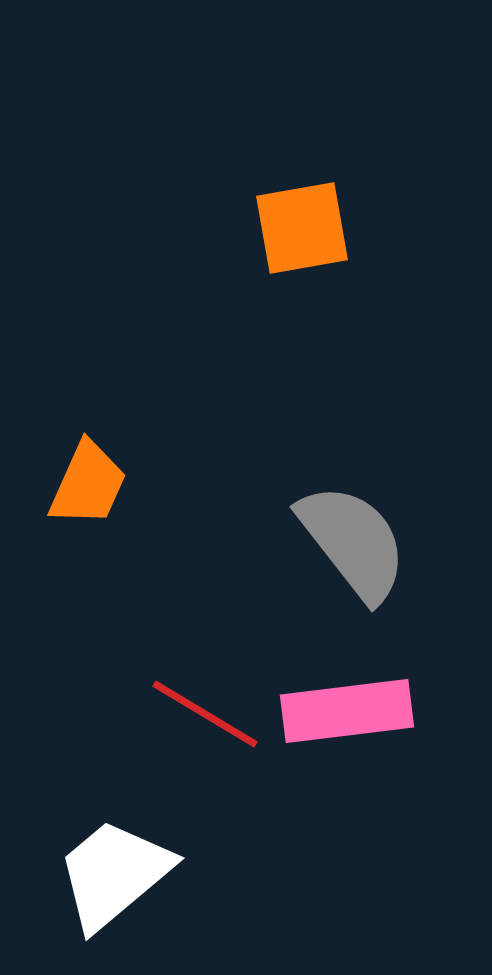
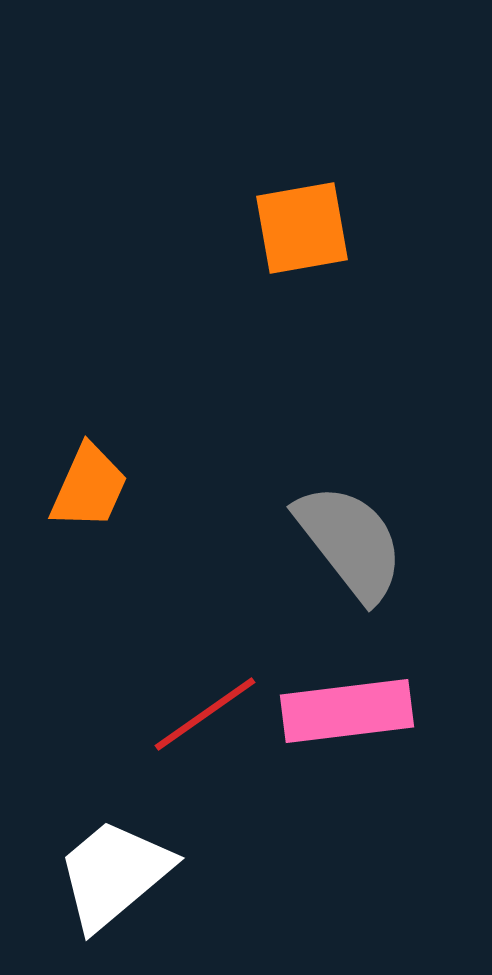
orange trapezoid: moved 1 px right, 3 px down
gray semicircle: moved 3 px left
red line: rotated 66 degrees counterclockwise
